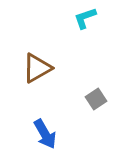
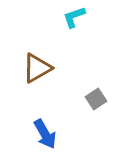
cyan L-shape: moved 11 px left, 1 px up
